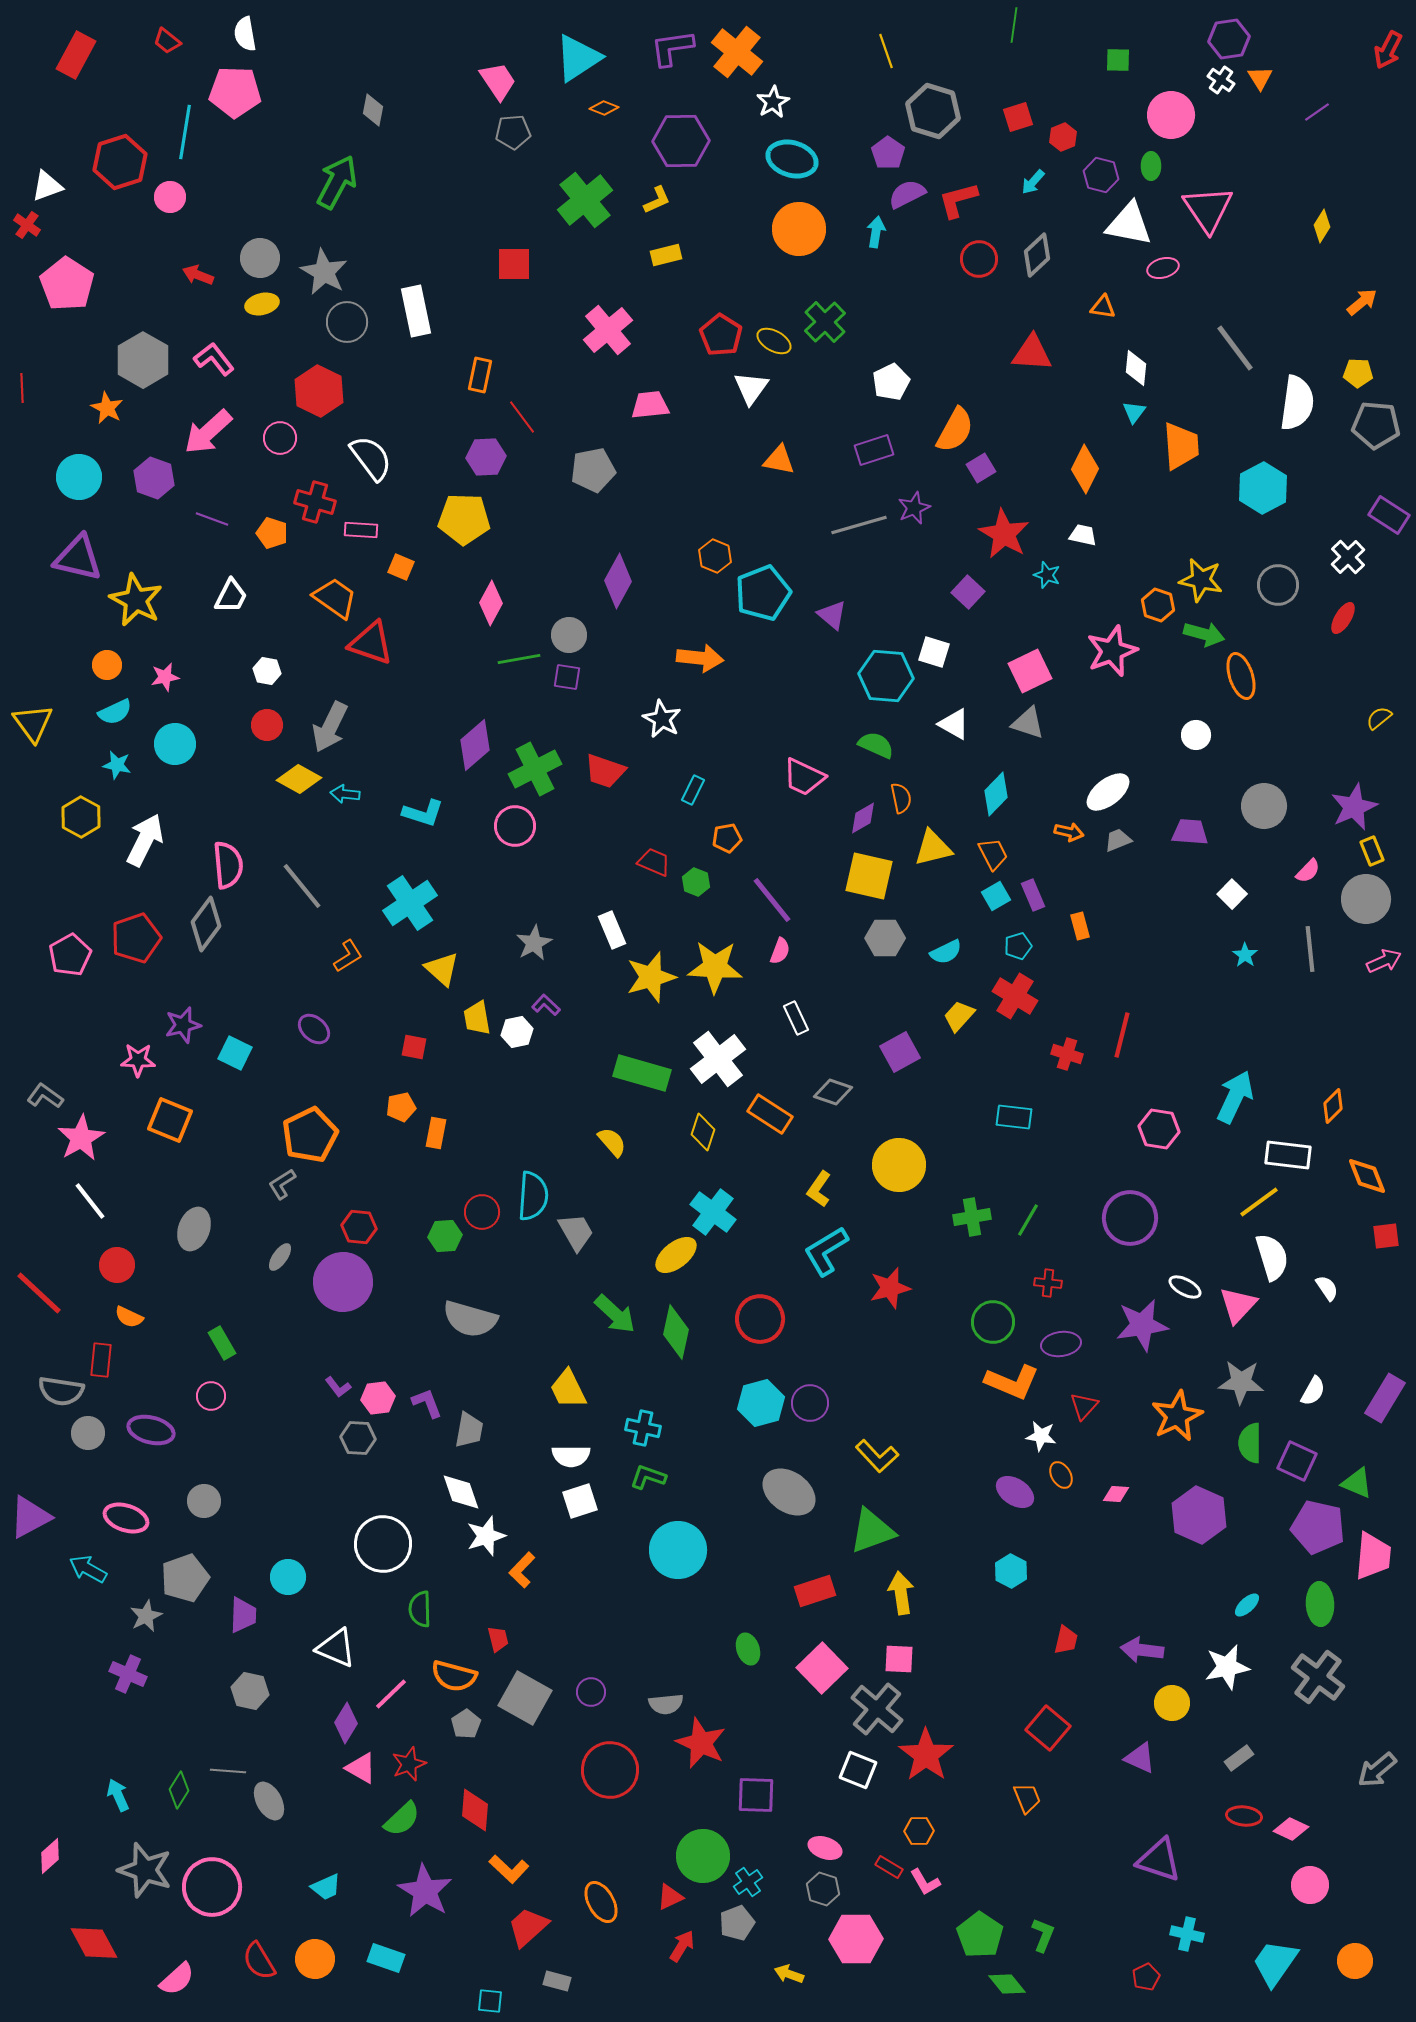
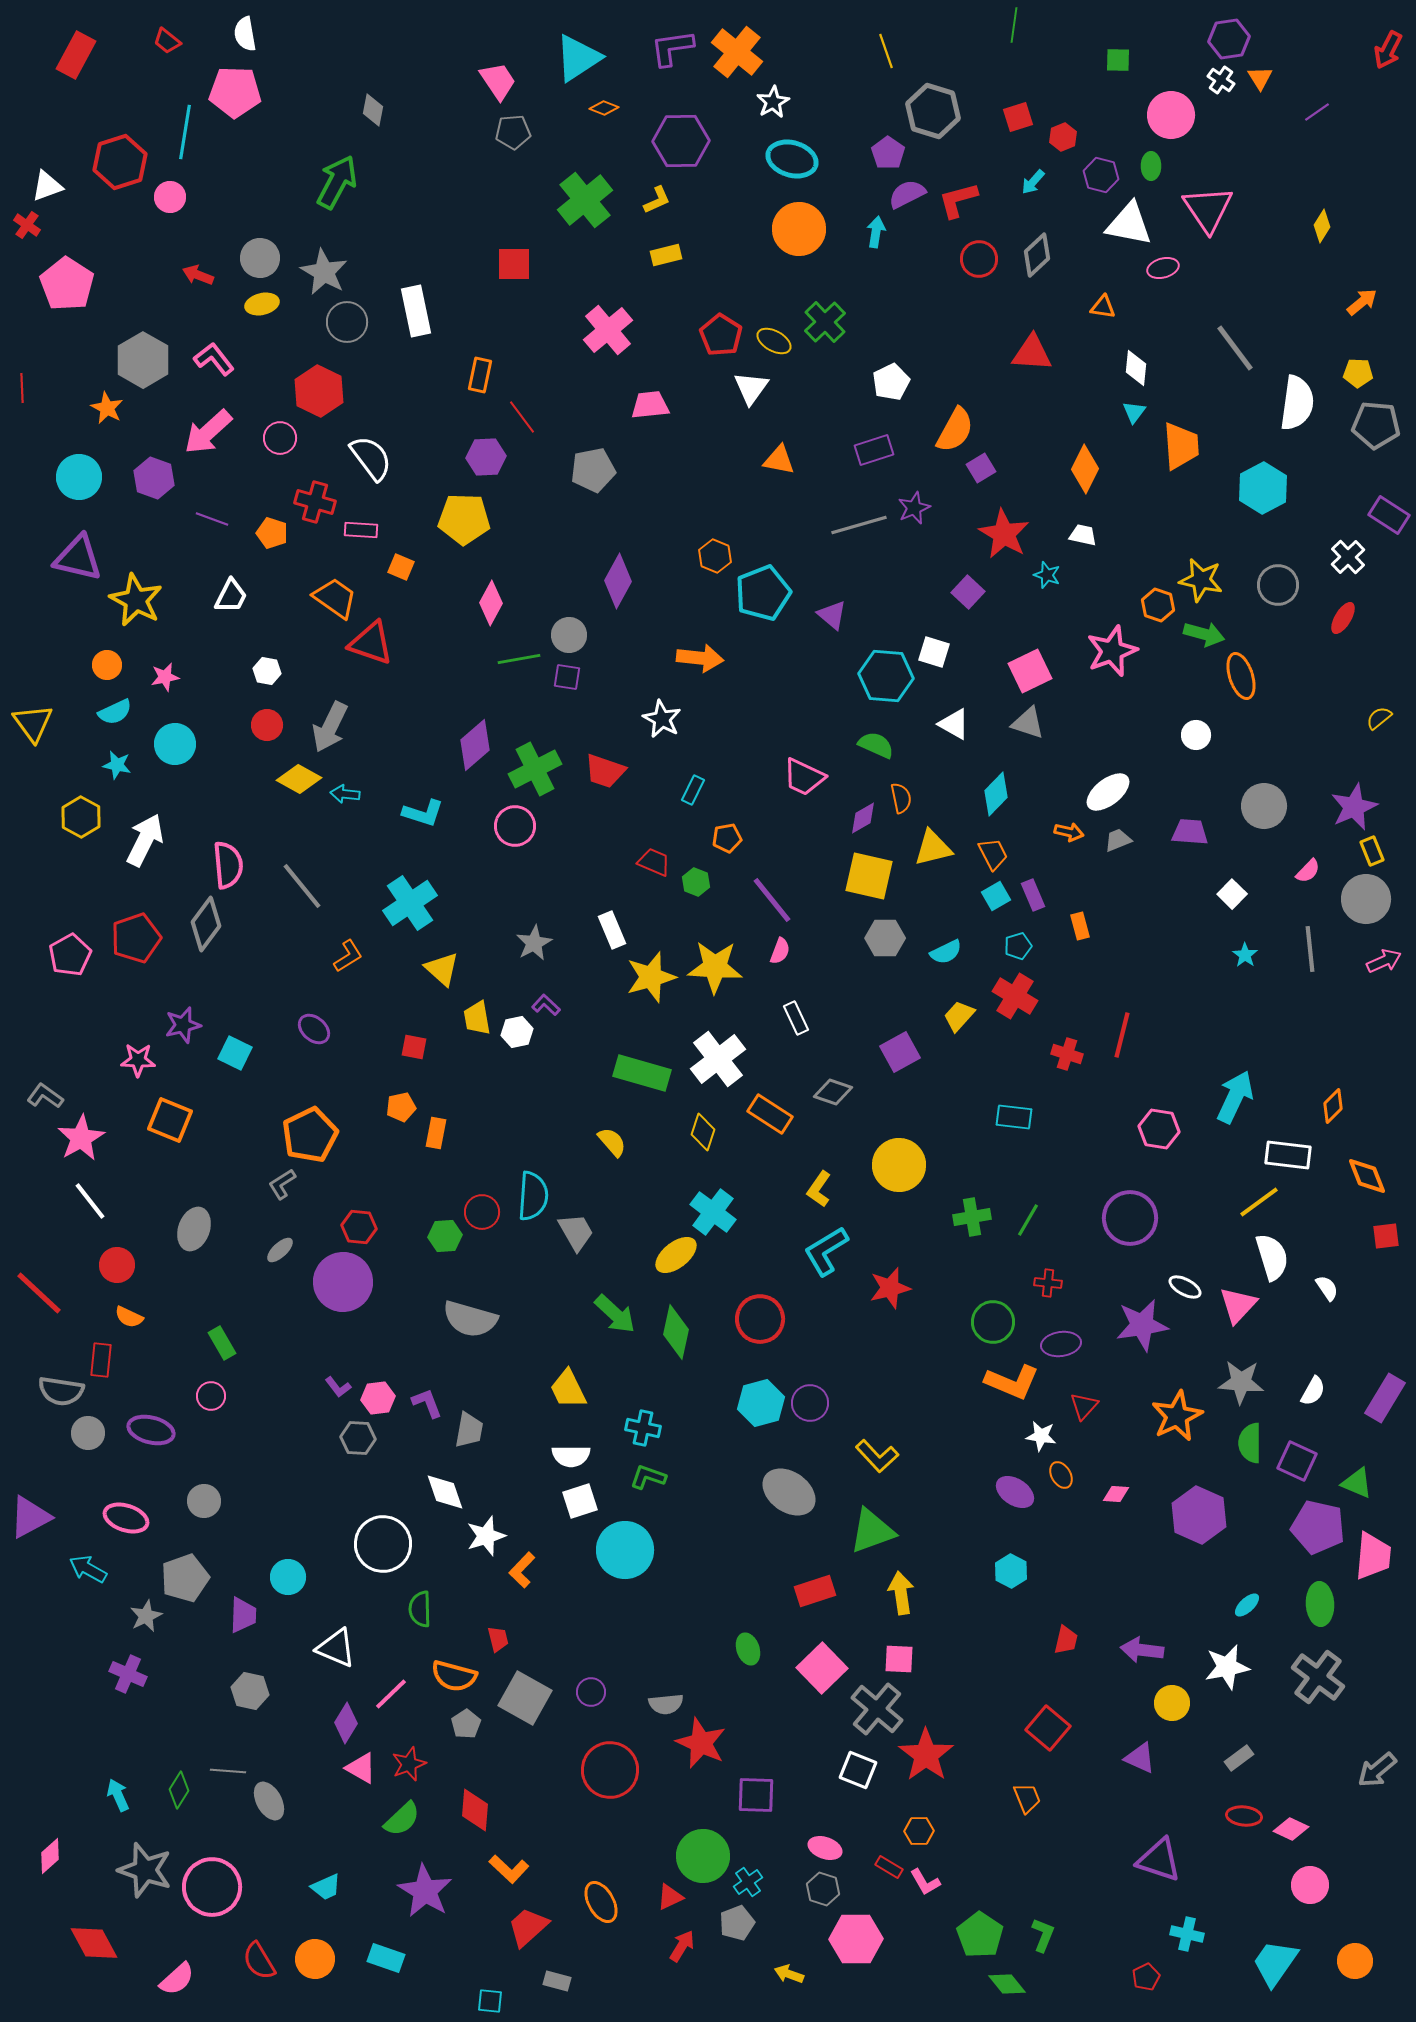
gray ellipse at (280, 1257): moved 7 px up; rotated 12 degrees clockwise
white diamond at (461, 1492): moved 16 px left
cyan circle at (678, 1550): moved 53 px left
